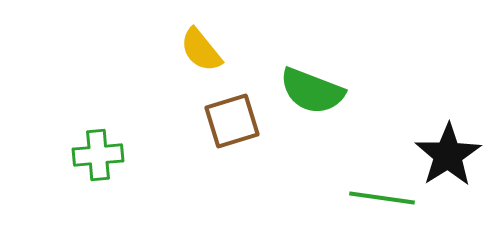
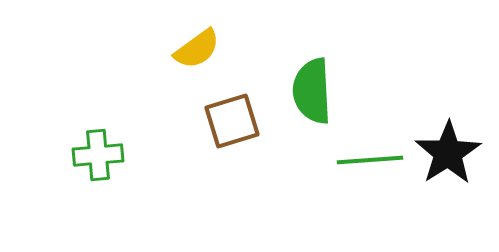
yellow semicircle: moved 4 px left, 1 px up; rotated 87 degrees counterclockwise
green semicircle: rotated 66 degrees clockwise
black star: moved 2 px up
green line: moved 12 px left, 38 px up; rotated 12 degrees counterclockwise
